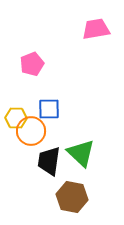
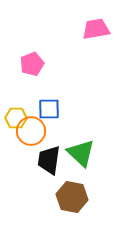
black trapezoid: moved 1 px up
